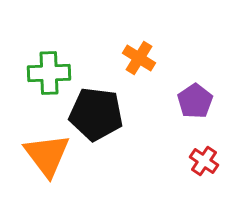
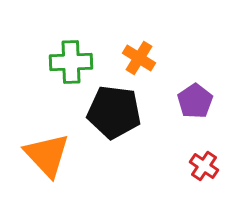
green cross: moved 22 px right, 11 px up
black pentagon: moved 18 px right, 2 px up
orange triangle: rotated 6 degrees counterclockwise
red cross: moved 5 px down
